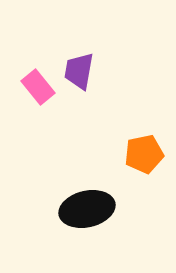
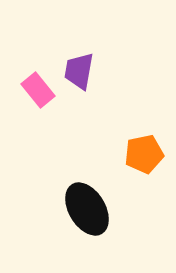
pink rectangle: moved 3 px down
black ellipse: rotated 72 degrees clockwise
